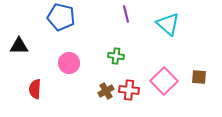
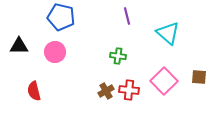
purple line: moved 1 px right, 2 px down
cyan triangle: moved 9 px down
green cross: moved 2 px right
pink circle: moved 14 px left, 11 px up
red semicircle: moved 1 px left, 2 px down; rotated 18 degrees counterclockwise
